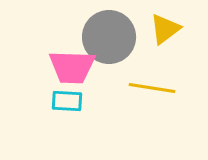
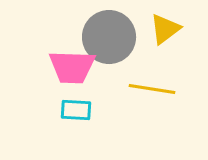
yellow line: moved 1 px down
cyan rectangle: moved 9 px right, 9 px down
